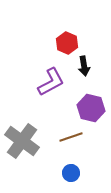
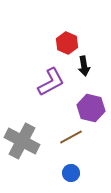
brown line: rotated 10 degrees counterclockwise
gray cross: rotated 8 degrees counterclockwise
